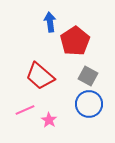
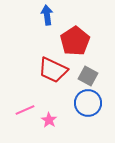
blue arrow: moved 3 px left, 7 px up
red trapezoid: moved 13 px right, 6 px up; rotated 16 degrees counterclockwise
blue circle: moved 1 px left, 1 px up
